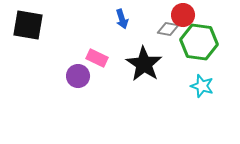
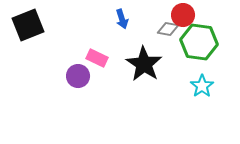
black square: rotated 32 degrees counterclockwise
cyan star: rotated 20 degrees clockwise
